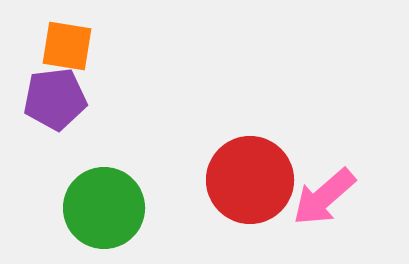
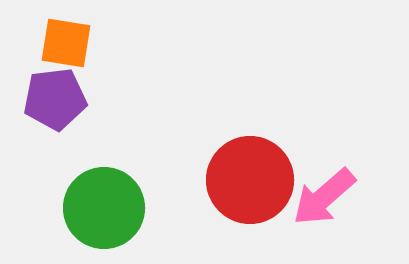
orange square: moved 1 px left, 3 px up
